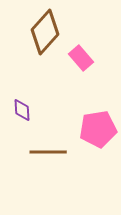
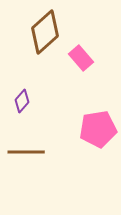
brown diamond: rotated 6 degrees clockwise
purple diamond: moved 9 px up; rotated 45 degrees clockwise
brown line: moved 22 px left
